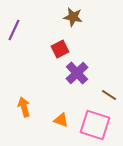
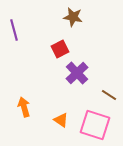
purple line: rotated 40 degrees counterclockwise
orange triangle: rotated 14 degrees clockwise
